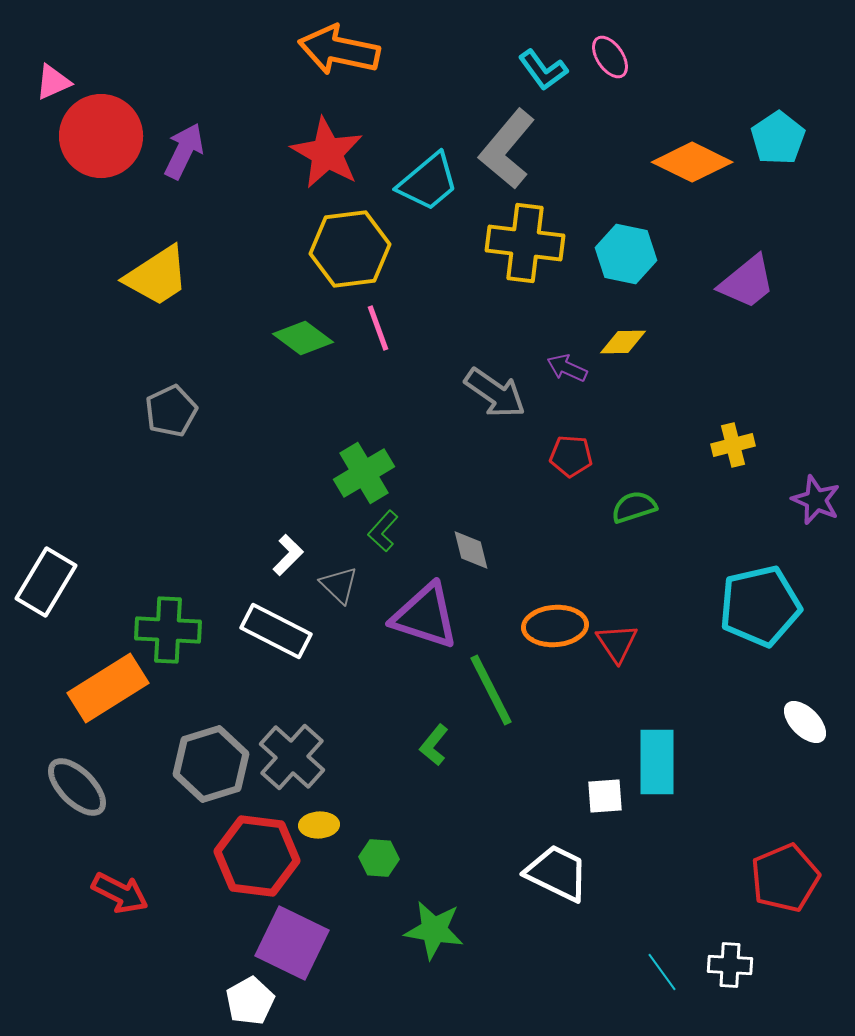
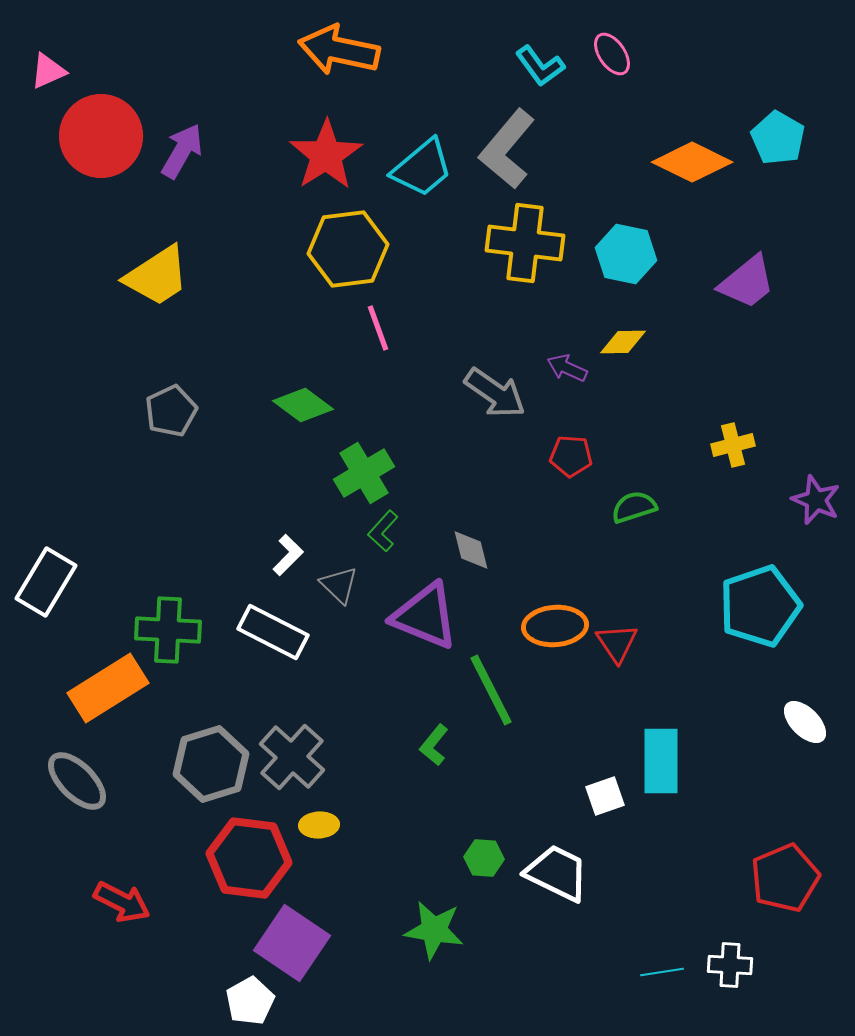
pink ellipse at (610, 57): moved 2 px right, 3 px up
cyan L-shape at (543, 70): moved 3 px left, 4 px up
pink triangle at (53, 82): moved 5 px left, 11 px up
cyan pentagon at (778, 138): rotated 8 degrees counterclockwise
purple arrow at (184, 151): moved 2 px left; rotated 4 degrees clockwise
red star at (327, 153): moved 1 px left, 2 px down; rotated 10 degrees clockwise
cyan trapezoid at (428, 182): moved 6 px left, 14 px up
yellow hexagon at (350, 249): moved 2 px left
green diamond at (303, 338): moved 67 px down
cyan pentagon at (760, 606): rotated 6 degrees counterclockwise
purple triangle at (425, 616): rotated 4 degrees clockwise
white rectangle at (276, 631): moved 3 px left, 1 px down
cyan rectangle at (657, 762): moved 4 px right, 1 px up
gray ellipse at (77, 787): moved 6 px up
white square at (605, 796): rotated 15 degrees counterclockwise
red hexagon at (257, 856): moved 8 px left, 2 px down
green hexagon at (379, 858): moved 105 px right
red arrow at (120, 893): moved 2 px right, 9 px down
purple square at (292, 943): rotated 8 degrees clockwise
cyan line at (662, 972): rotated 63 degrees counterclockwise
